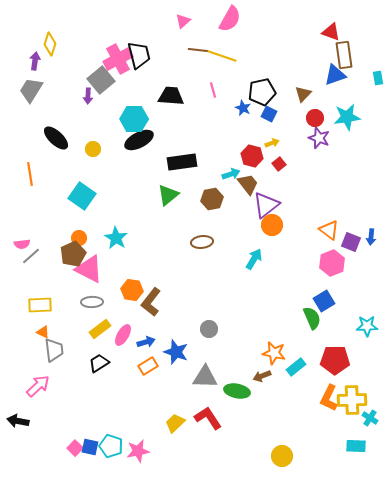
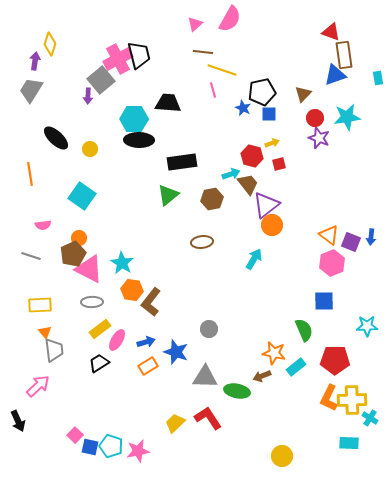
pink triangle at (183, 21): moved 12 px right, 3 px down
brown line at (198, 50): moved 5 px right, 2 px down
yellow line at (222, 56): moved 14 px down
black trapezoid at (171, 96): moved 3 px left, 7 px down
blue square at (269, 114): rotated 28 degrees counterclockwise
black ellipse at (139, 140): rotated 28 degrees clockwise
yellow circle at (93, 149): moved 3 px left
red square at (279, 164): rotated 24 degrees clockwise
orange triangle at (329, 230): moved 5 px down
cyan star at (116, 238): moved 6 px right, 25 px down
pink semicircle at (22, 244): moved 21 px right, 19 px up
gray line at (31, 256): rotated 60 degrees clockwise
blue square at (324, 301): rotated 30 degrees clockwise
green semicircle at (312, 318): moved 8 px left, 12 px down
orange triangle at (43, 332): moved 2 px right; rotated 24 degrees clockwise
pink ellipse at (123, 335): moved 6 px left, 5 px down
black arrow at (18, 421): rotated 125 degrees counterclockwise
cyan rectangle at (356, 446): moved 7 px left, 3 px up
pink square at (75, 448): moved 13 px up
